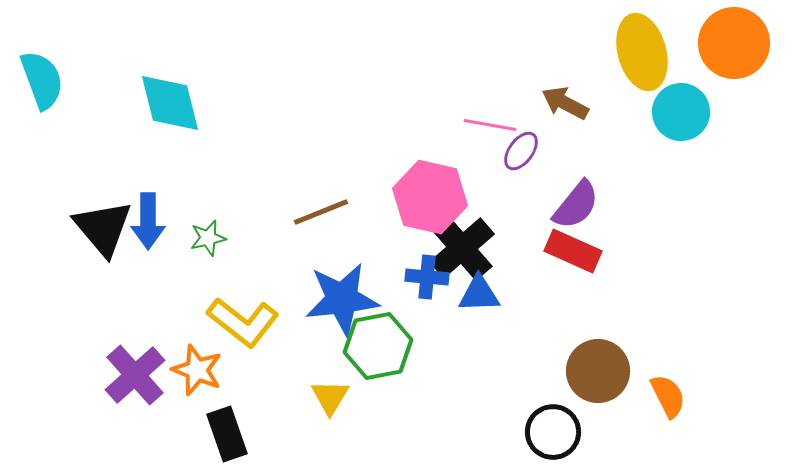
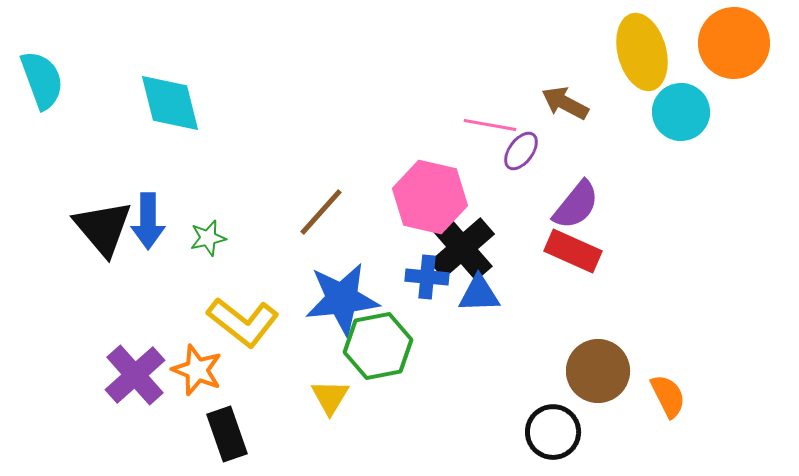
brown line: rotated 26 degrees counterclockwise
